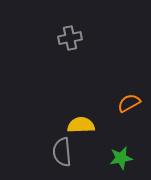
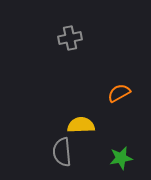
orange semicircle: moved 10 px left, 10 px up
